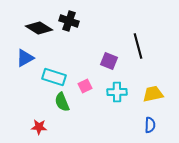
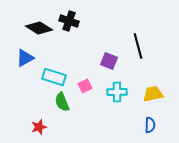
red star: rotated 21 degrees counterclockwise
